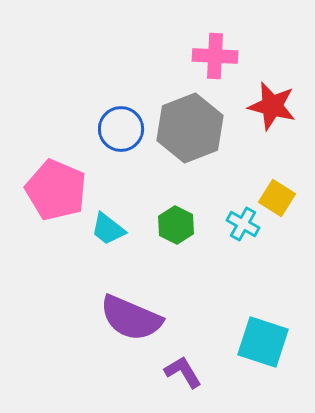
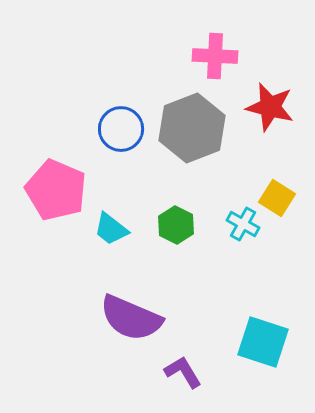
red star: moved 2 px left, 1 px down
gray hexagon: moved 2 px right
cyan trapezoid: moved 3 px right
